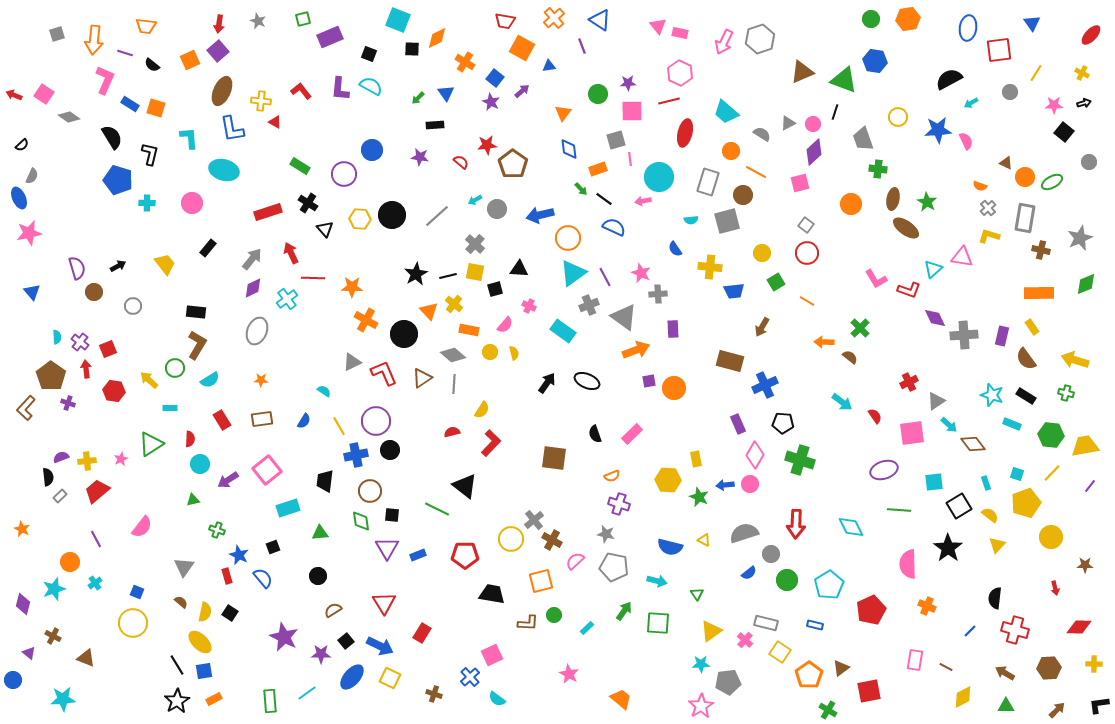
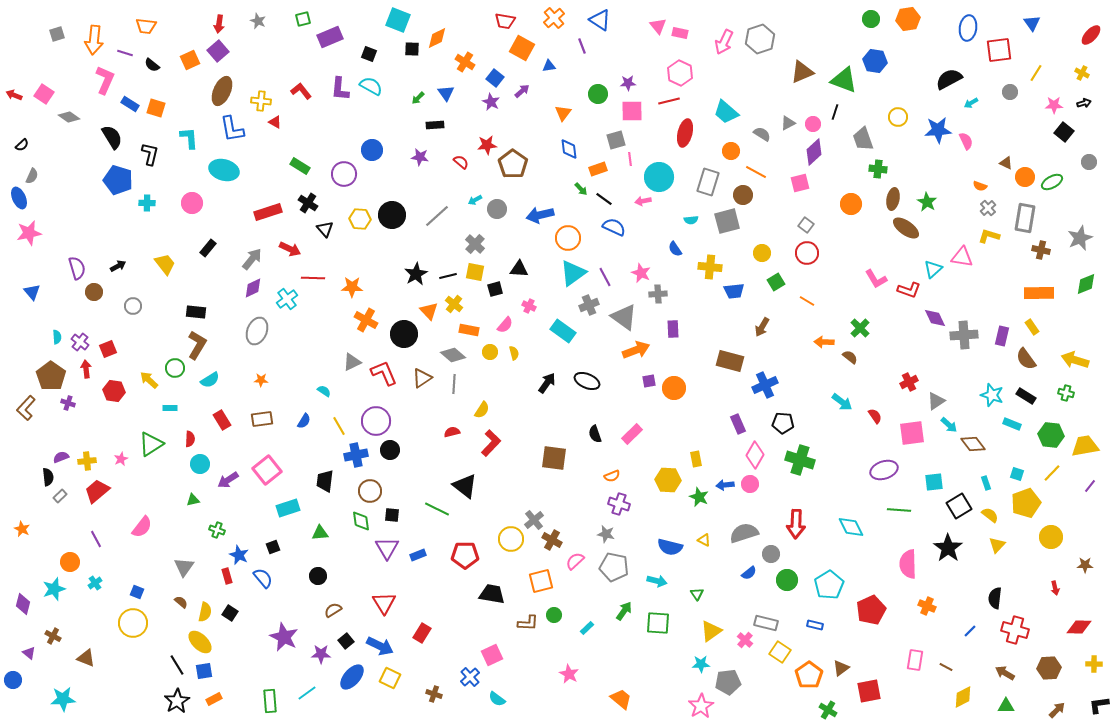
red arrow at (291, 253): moved 1 px left, 4 px up; rotated 140 degrees clockwise
